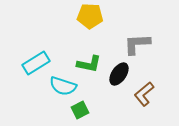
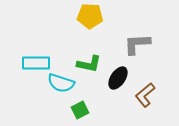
cyan rectangle: rotated 32 degrees clockwise
black ellipse: moved 1 px left, 4 px down
cyan semicircle: moved 2 px left, 3 px up
brown L-shape: moved 1 px right, 1 px down
